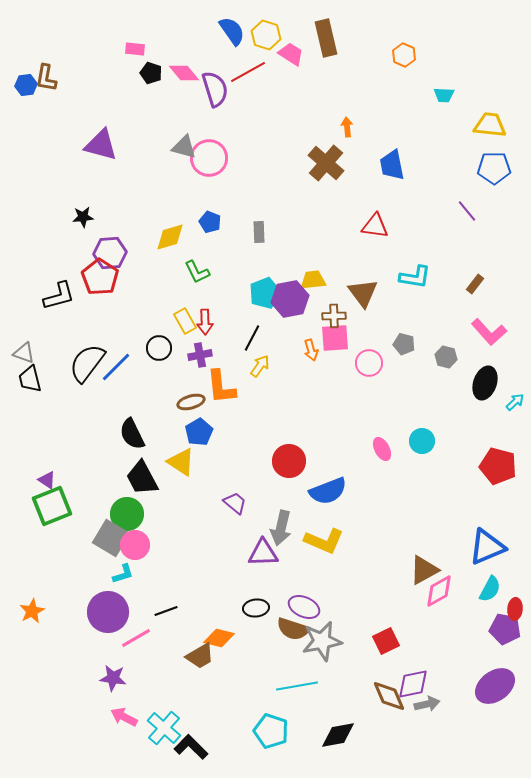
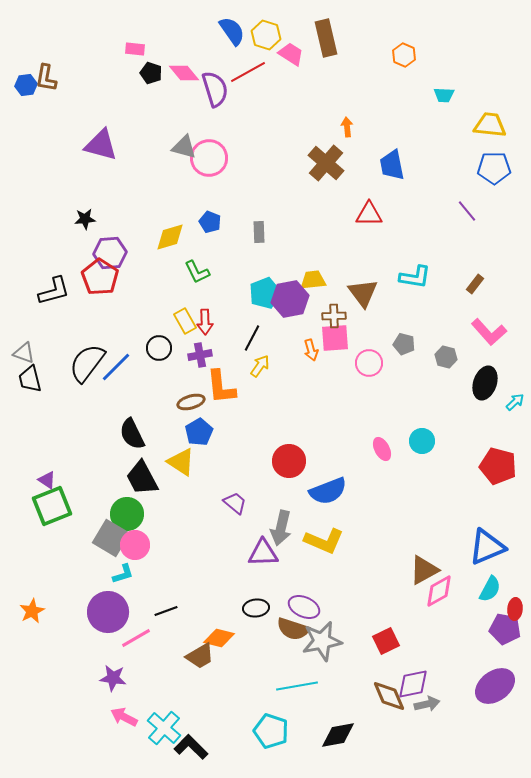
black star at (83, 217): moved 2 px right, 2 px down
red triangle at (375, 226): moved 6 px left, 12 px up; rotated 8 degrees counterclockwise
black L-shape at (59, 296): moved 5 px left, 5 px up
